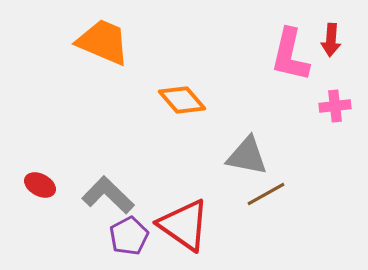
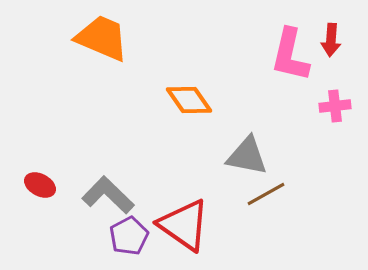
orange trapezoid: moved 1 px left, 4 px up
orange diamond: moved 7 px right; rotated 6 degrees clockwise
